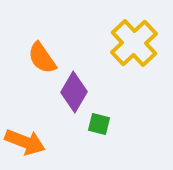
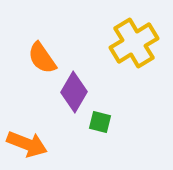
yellow cross: rotated 12 degrees clockwise
green square: moved 1 px right, 2 px up
orange arrow: moved 2 px right, 2 px down
